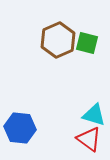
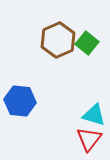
green square: rotated 25 degrees clockwise
blue hexagon: moved 27 px up
red triangle: rotated 32 degrees clockwise
